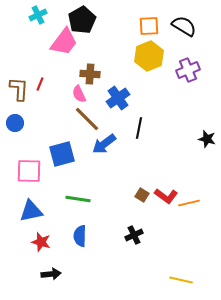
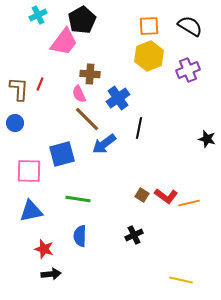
black semicircle: moved 6 px right
red star: moved 3 px right, 7 px down
